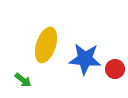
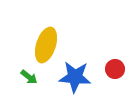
blue star: moved 10 px left, 18 px down
green arrow: moved 6 px right, 3 px up
